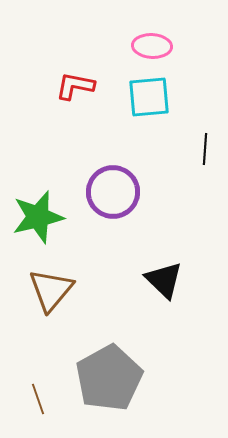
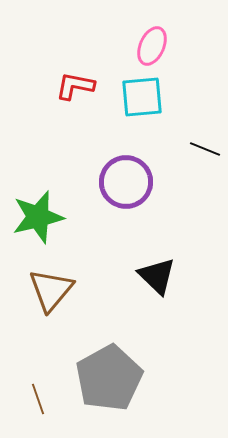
pink ellipse: rotated 69 degrees counterclockwise
cyan square: moved 7 px left
black line: rotated 72 degrees counterclockwise
purple circle: moved 13 px right, 10 px up
black triangle: moved 7 px left, 4 px up
